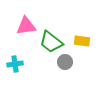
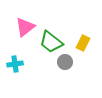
pink triangle: moved 1 px left, 1 px down; rotated 30 degrees counterclockwise
yellow rectangle: moved 1 px right, 2 px down; rotated 70 degrees counterclockwise
